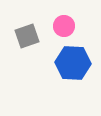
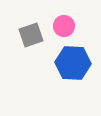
gray square: moved 4 px right, 1 px up
